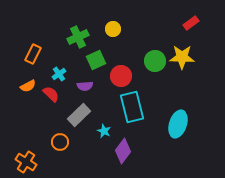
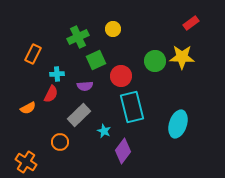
cyan cross: moved 2 px left; rotated 32 degrees clockwise
orange semicircle: moved 22 px down
red semicircle: rotated 72 degrees clockwise
